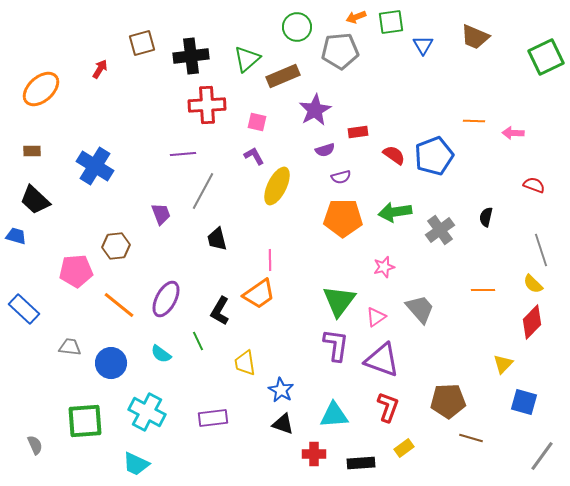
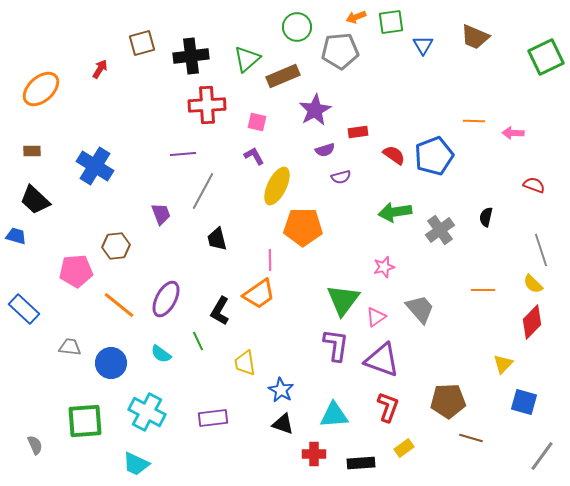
orange pentagon at (343, 218): moved 40 px left, 9 px down
green triangle at (339, 301): moved 4 px right, 1 px up
